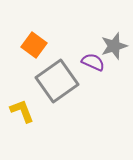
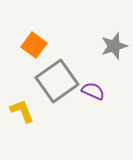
purple semicircle: moved 29 px down
